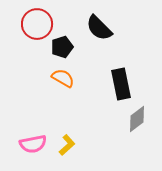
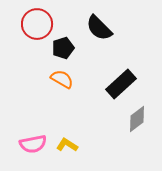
black pentagon: moved 1 px right, 1 px down
orange semicircle: moved 1 px left, 1 px down
black rectangle: rotated 60 degrees clockwise
yellow L-shape: rotated 105 degrees counterclockwise
